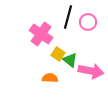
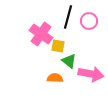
pink circle: moved 1 px right, 1 px up
yellow square: moved 8 px up; rotated 24 degrees counterclockwise
green triangle: moved 1 px left, 1 px down
pink arrow: moved 3 px down
orange semicircle: moved 5 px right
